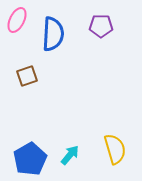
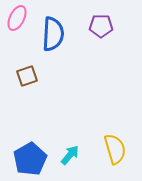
pink ellipse: moved 2 px up
